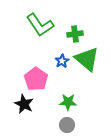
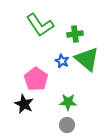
blue star: rotated 16 degrees counterclockwise
